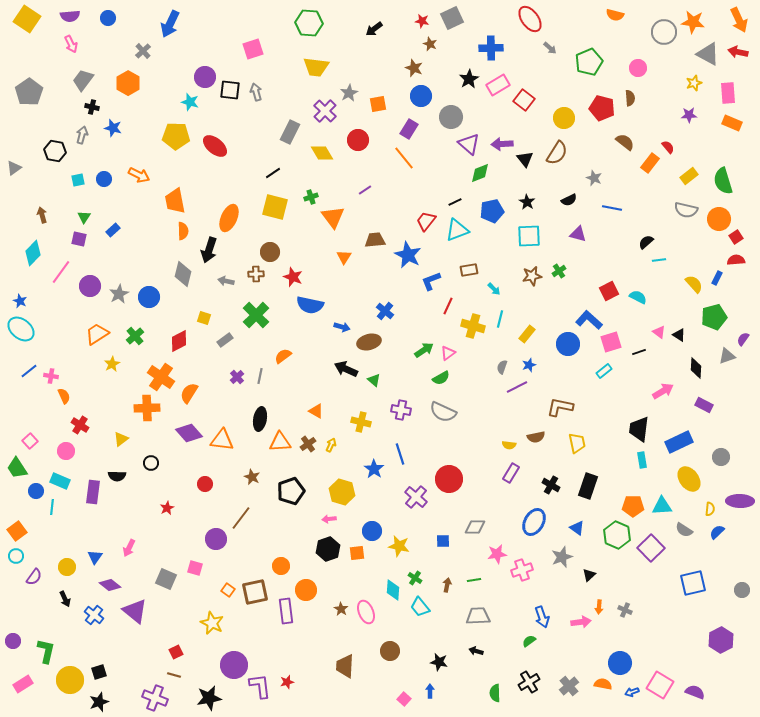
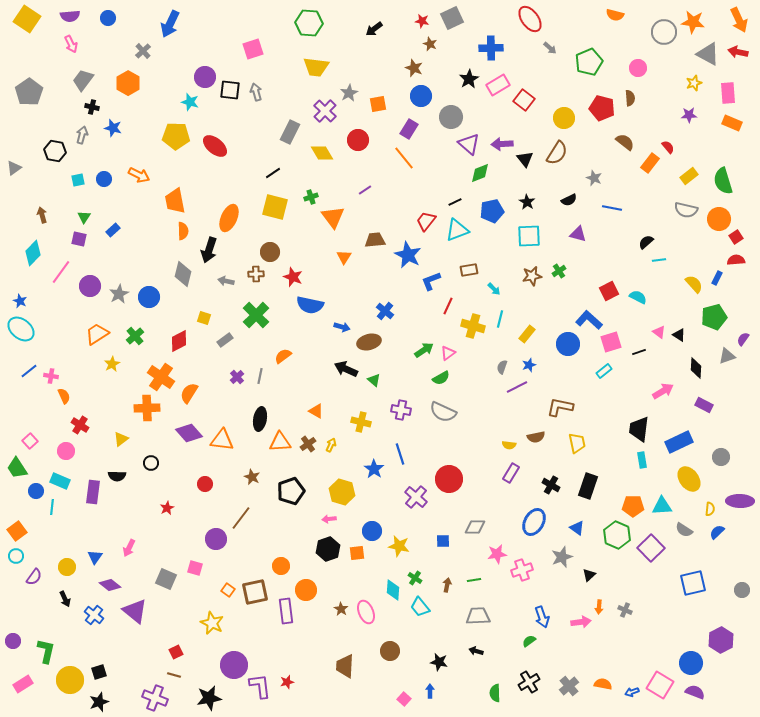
blue circle at (620, 663): moved 71 px right
